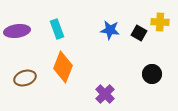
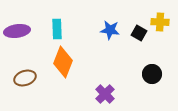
cyan rectangle: rotated 18 degrees clockwise
orange diamond: moved 5 px up
